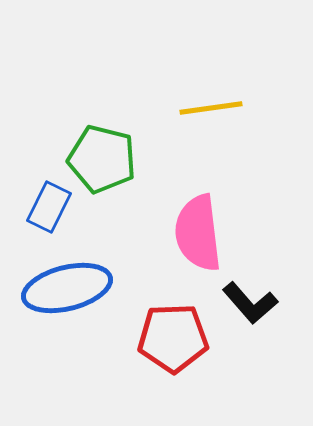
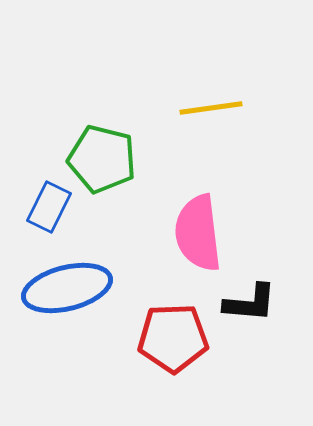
black L-shape: rotated 44 degrees counterclockwise
